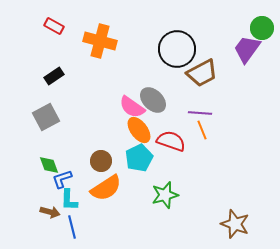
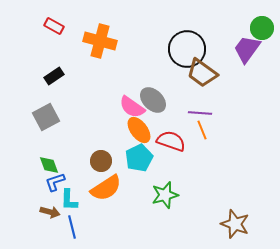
black circle: moved 10 px right
brown trapezoid: rotated 64 degrees clockwise
blue L-shape: moved 7 px left, 3 px down
